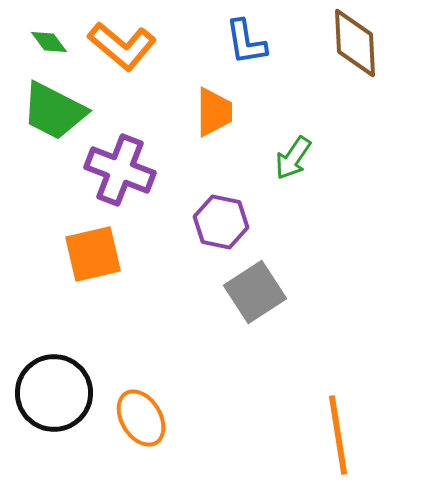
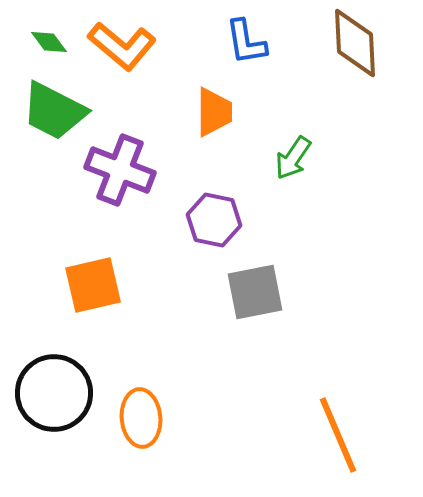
purple hexagon: moved 7 px left, 2 px up
orange square: moved 31 px down
gray square: rotated 22 degrees clockwise
orange ellipse: rotated 26 degrees clockwise
orange line: rotated 14 degrees counterclockwise
